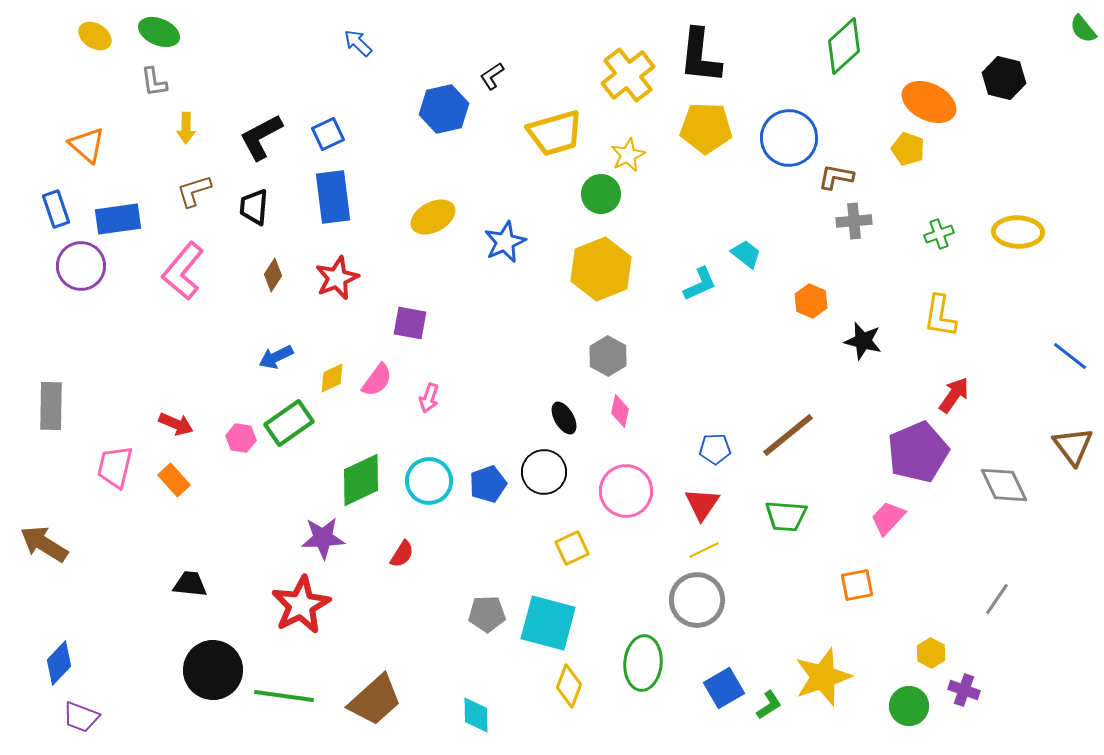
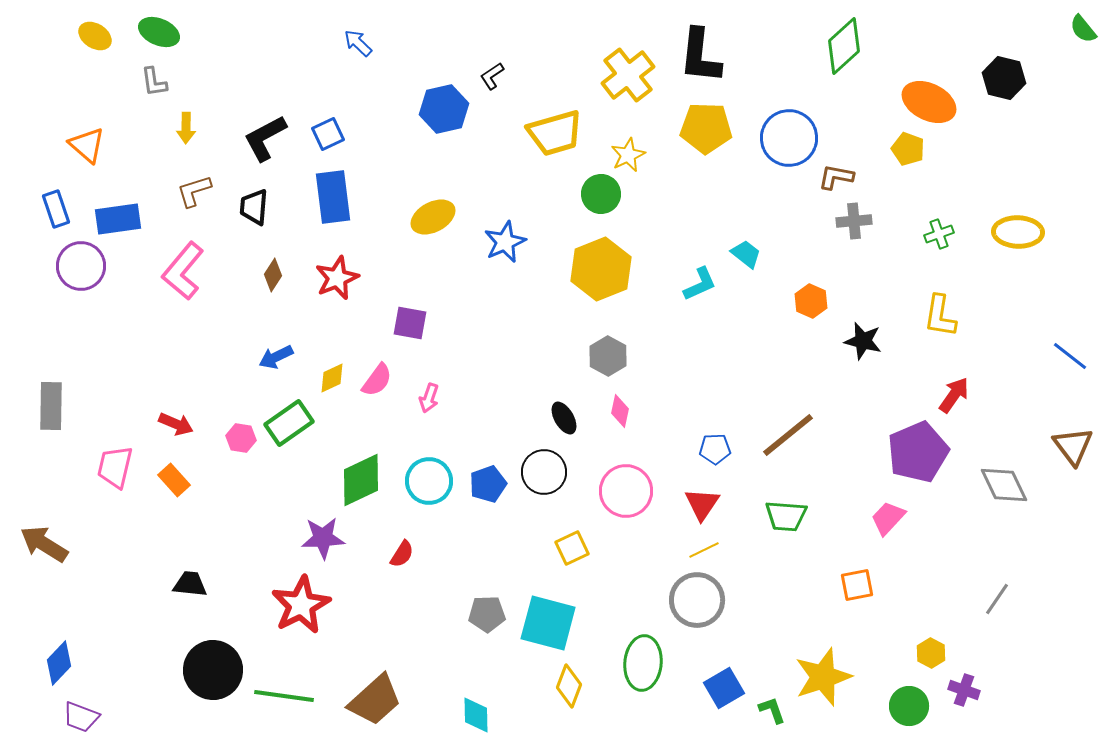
black L-shape at (261, 137): moved 4 px right, 1 px down
green L-shape at (769, 705): moved 3 px right, 5 px down; rotated 76 degrees counterclockwise
